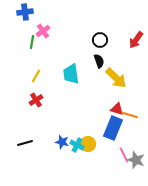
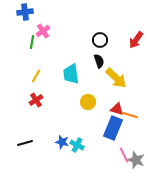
yellow circle: moved 42 px up
